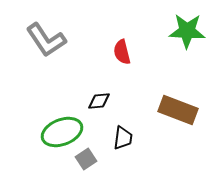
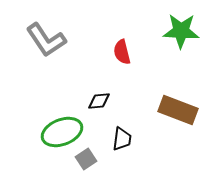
green star: moved 6 px left
black trapezoid: moved 1 px left, 1 px down
